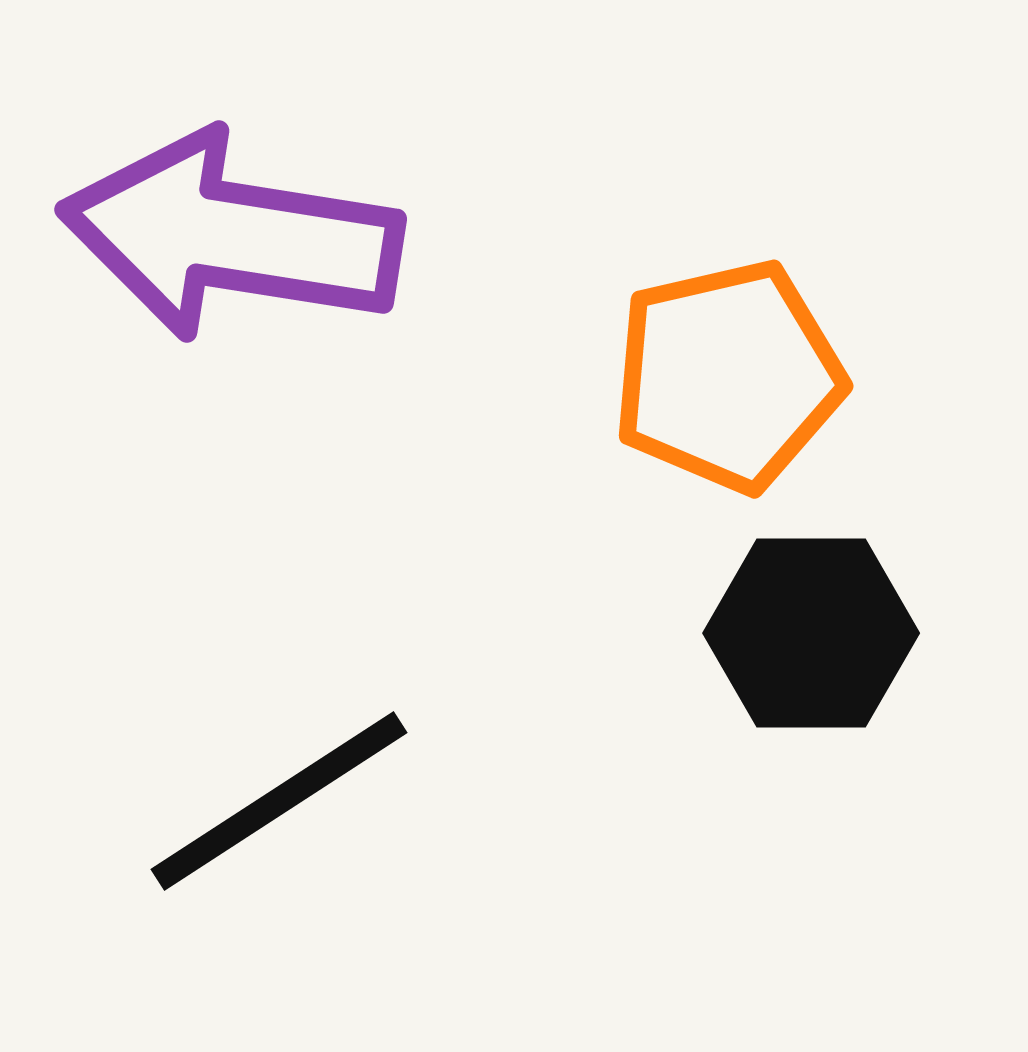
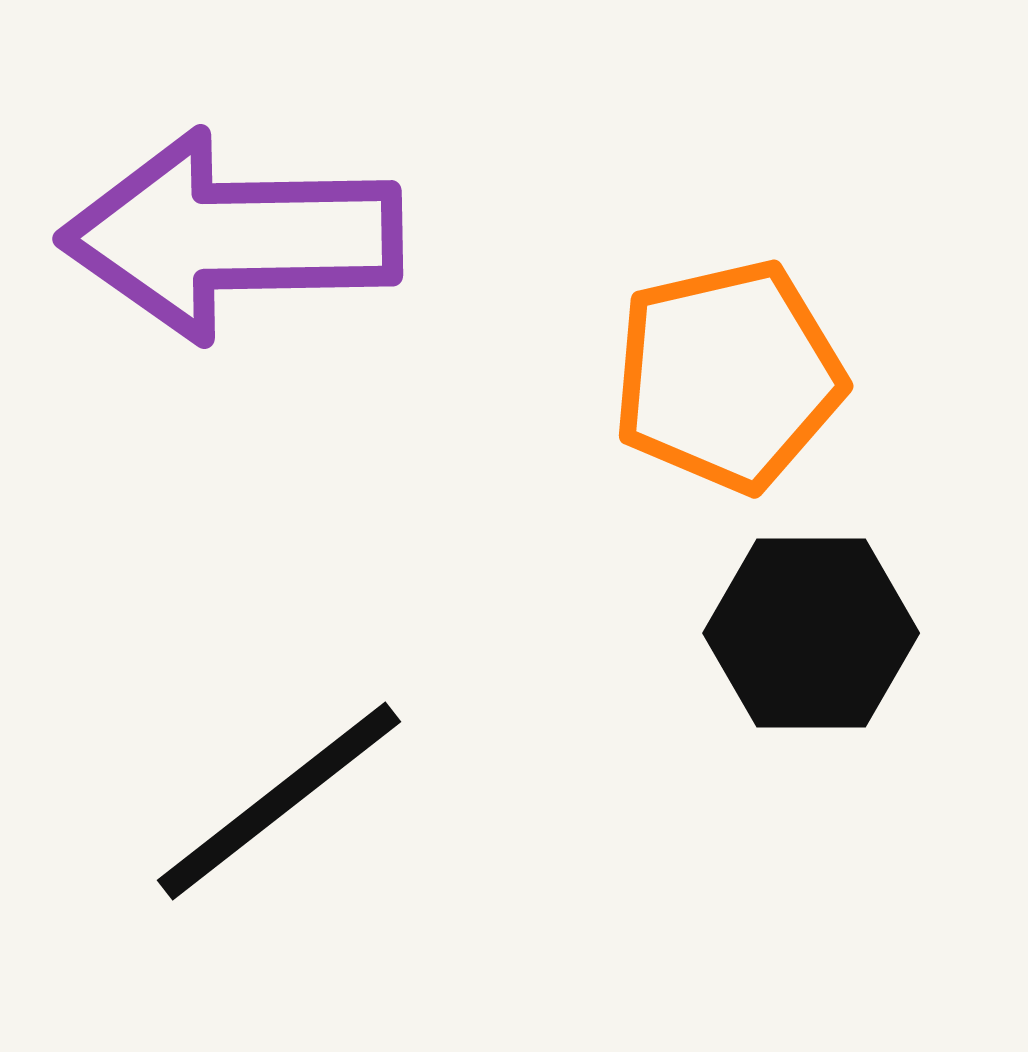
purple arrow: rotated 10 degrees counterclockwise
black line: rotated 5 degrees counterclockwise
